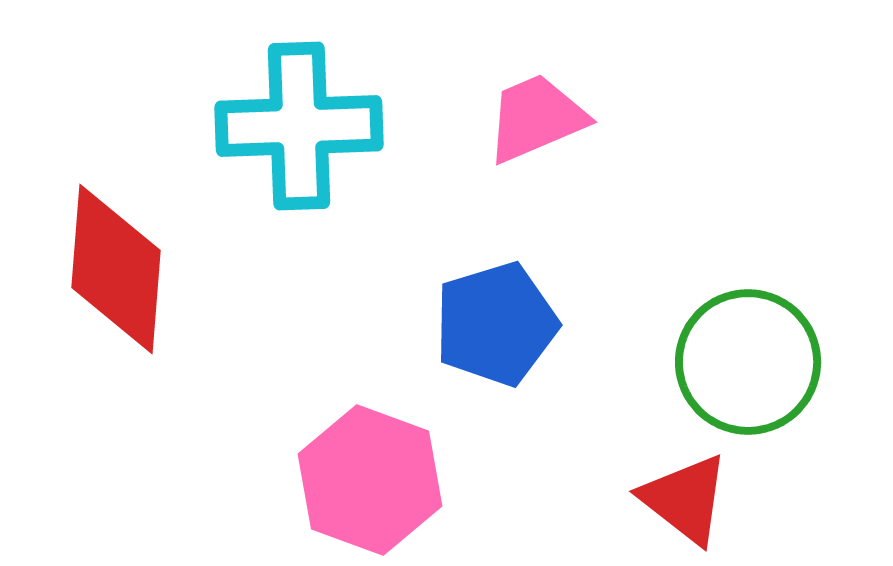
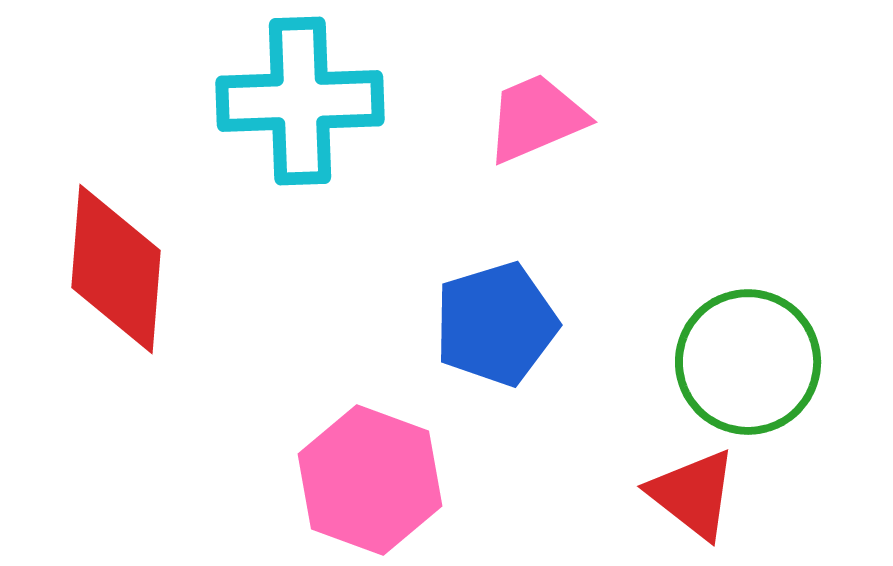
cyan cross: moved 1 px right, 25 px up
red triangle: moved 8 px right, 5 px up
